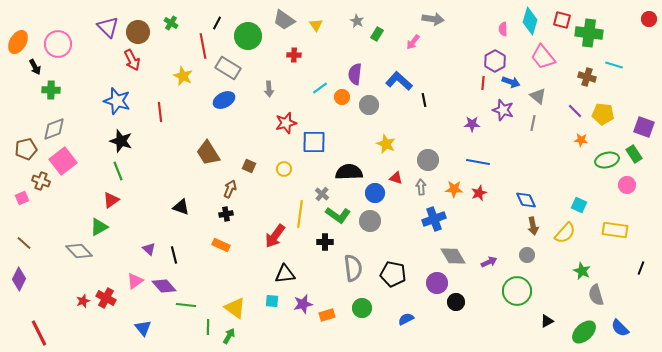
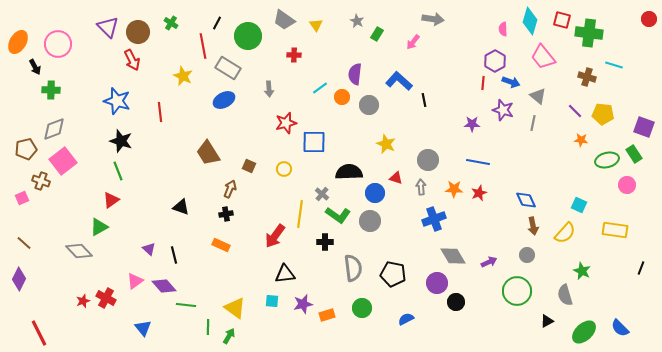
gray semicircle at (596, 295): moved 31 px left
